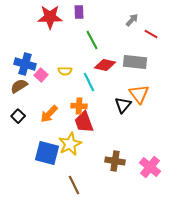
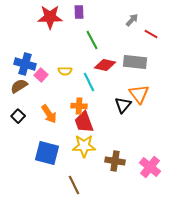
orange arrow: rotated 78 degrees counterclockwise
yellow star: moved 14 px right, 2 px down; rotated 25 degrees clockwise
